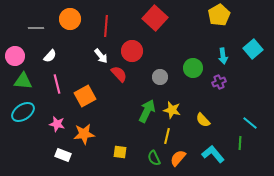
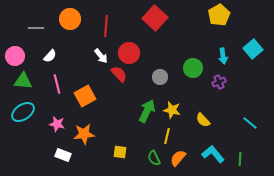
red circle: moved 3 px left, 2 px down
green line: moved 16 px down
